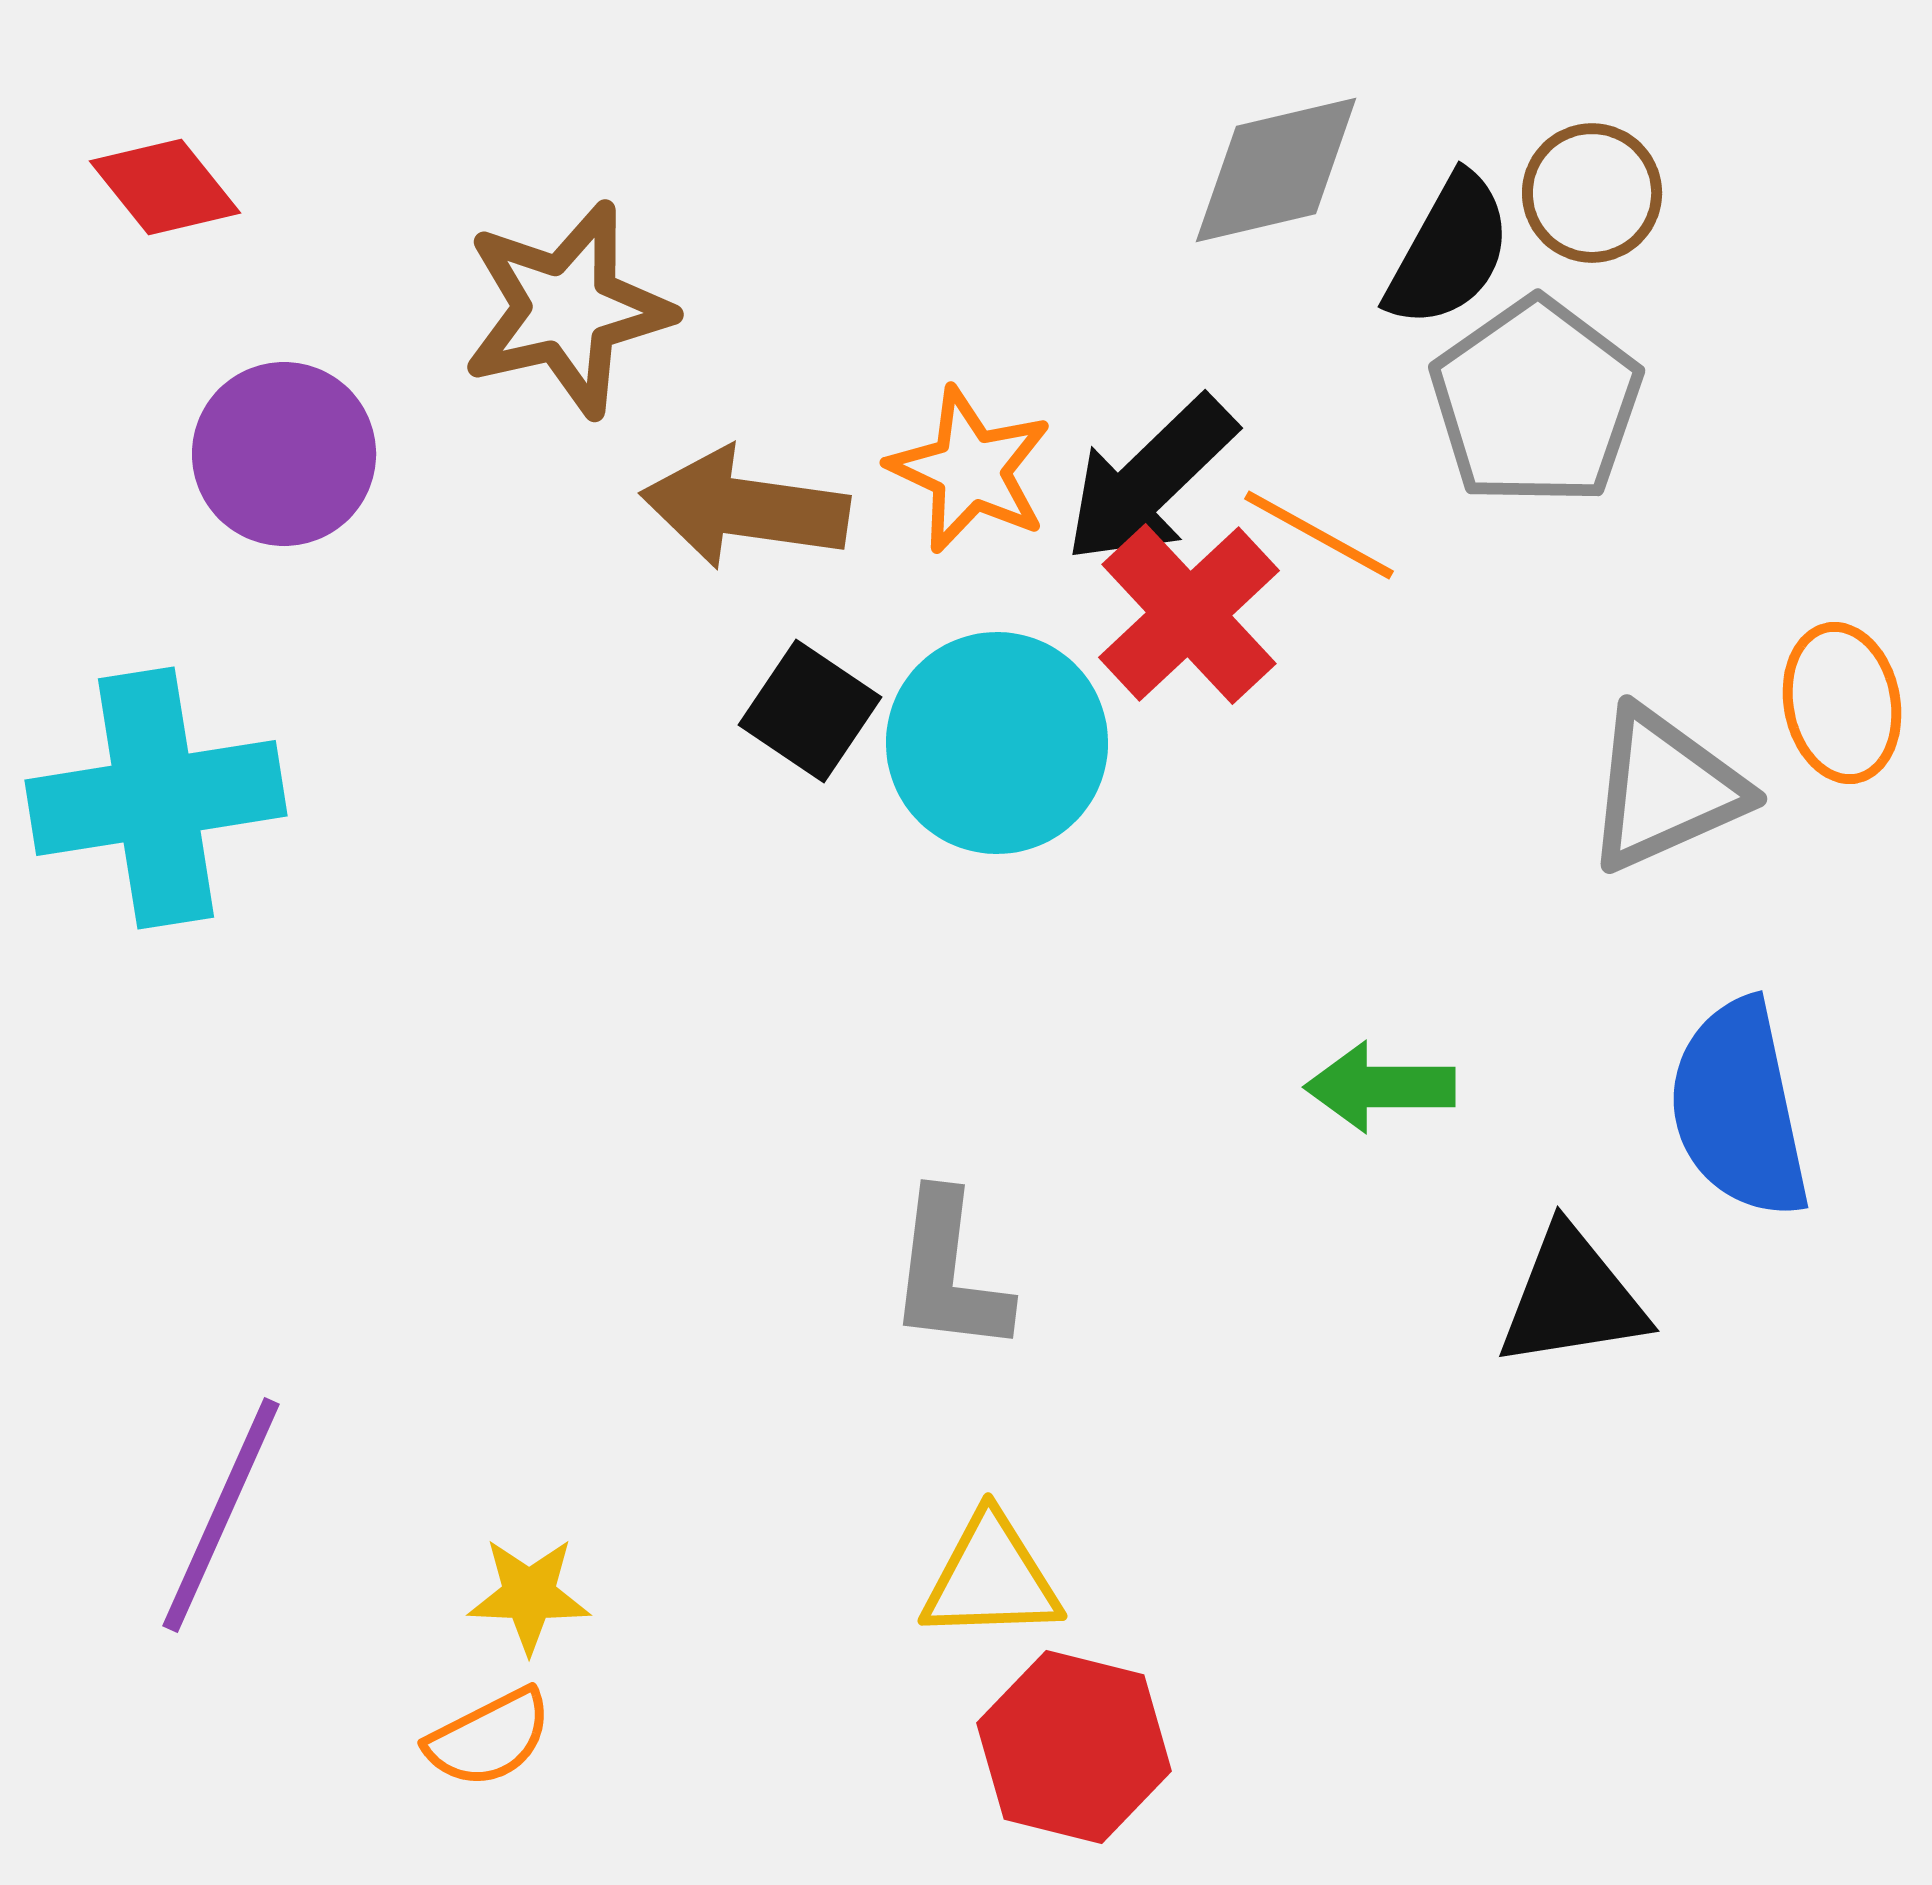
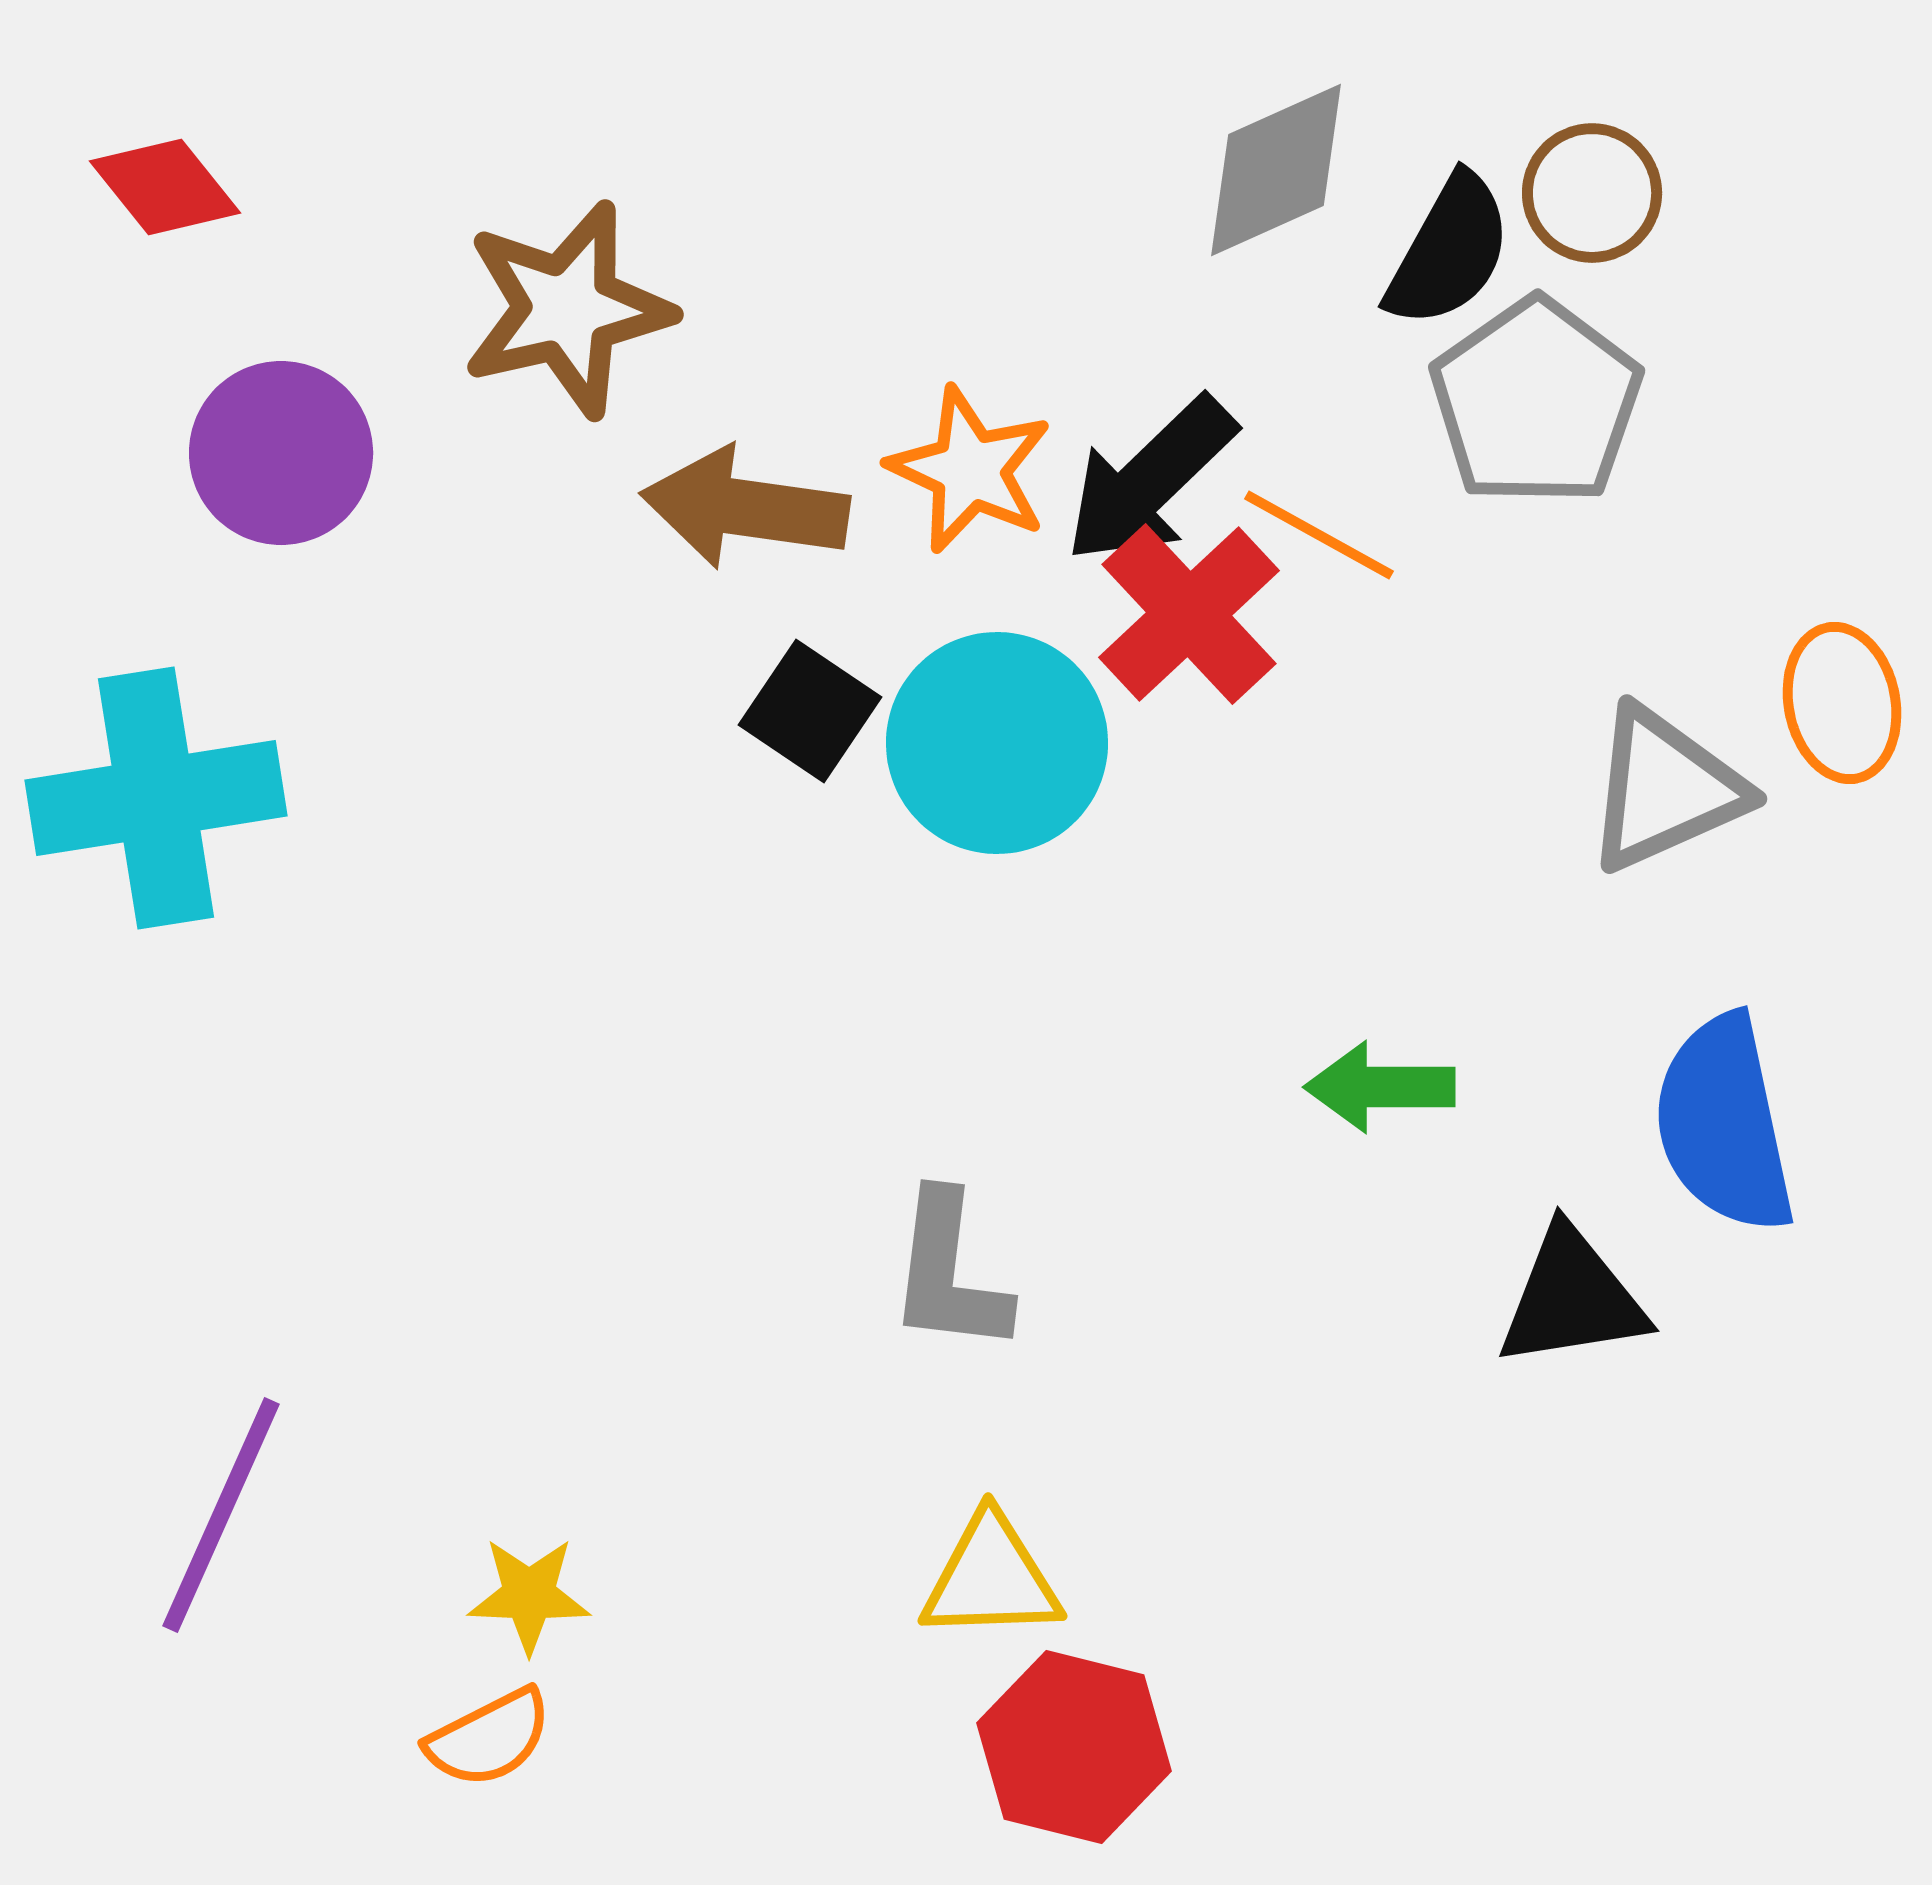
gray diamond: rotated 11 degrees counterclockwise
purple circle: moved 3 px left, 1 px up
blue semicircle: moved 15 px left, 15 px down
